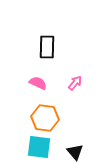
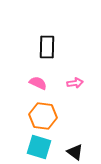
pink arrow: rotated 42 degrees clockwise
orange hexagon: moved 2 px left, 2 px up
cyan square: rotated 10 degrees clockwise
black triangle: rotated 12 degrees counterclockwise
